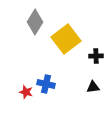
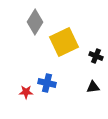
yellow square: moved 2 px left, 3 px down; rotated 12 degrees clockwise
black cross: rotated 24 degrees clockwise
blue cross: moved 1 px right, 1 px up
red star: rotated 16 degrees counterclockwise
